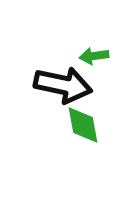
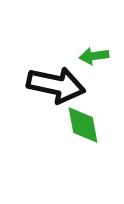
black arrow: moved 7 px left
